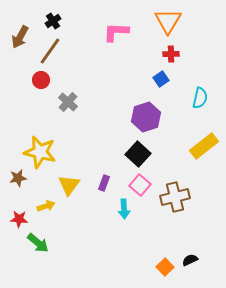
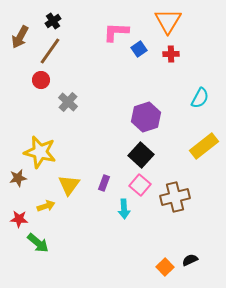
blue square: moved 22 px left, 30 px up
cyan semicircle: rotated 15 degrees clockwise
black square: moved 3 px right, 1 px down
